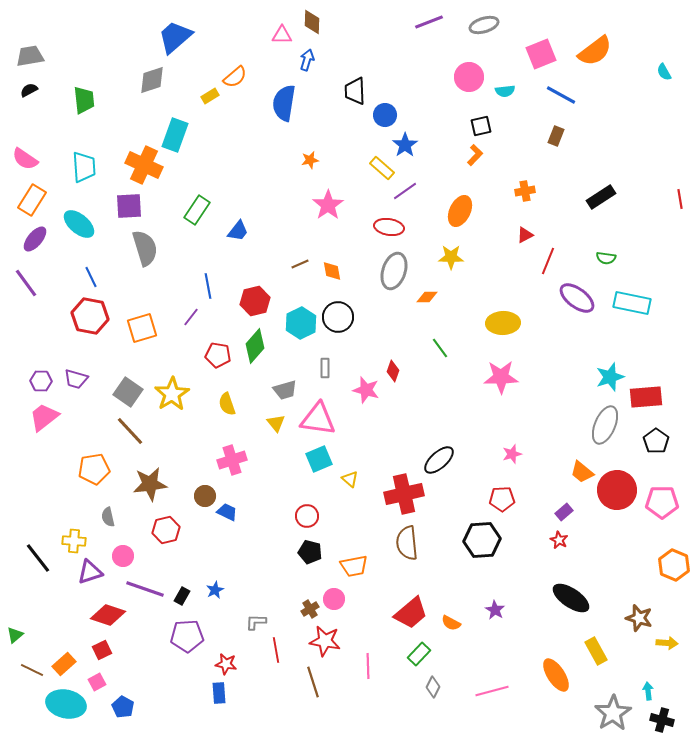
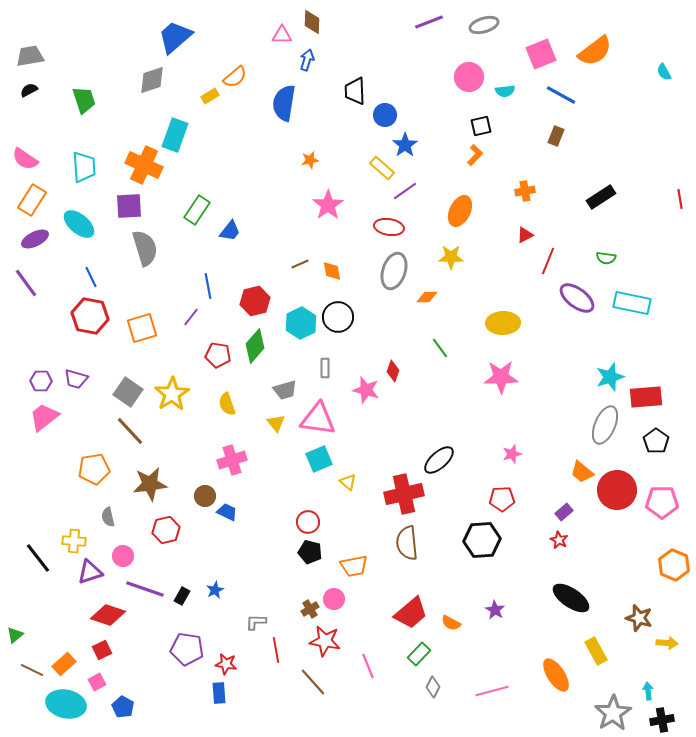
green trapezoid at (84, 100): rotated 12 degrees counterclockwise
blue trapezoid at (238, 231): moved 8 px left
purple ellipse at (35, 239): rotated 24 degrees clockwise
yellow triangle at (350, 479): moved 2 px left, 3 px down
red circle at (307, 516): moved 1 px right, 6 px down
purple pentagon at (187, 636): moved 13 px down; rotated 12 degrees clockwise
pink line at (368, 666): rotated 20 degrees counterclockwise
brown line at (313, 682): rotated 24 degrees counterclockwise
black cross at (662, 720): rotated 25 degrees counterclockwise
